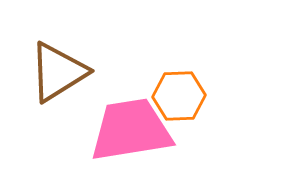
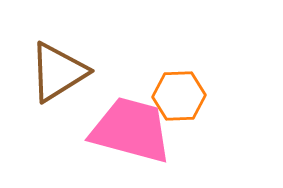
pink trapezoid: rotated 24 degrees clockwise
